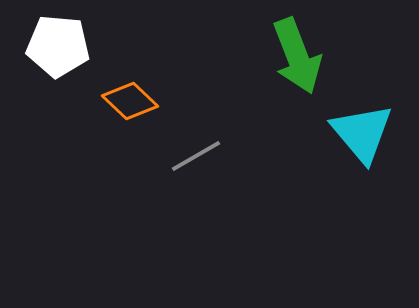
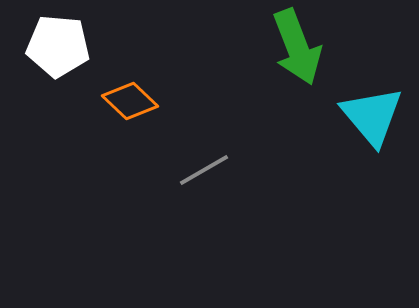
green arrow: moved 9 px up
cyan triangle: moved 10 px right, 17 px up
gray line: moved 8 px right, 14 px down
